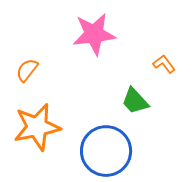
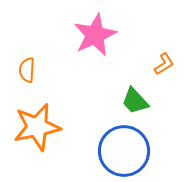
pink star: moved 1 px right, 1 px down; rotated 18 degrees counterclockwise
orange L-shape: rotated 95 degrees clockwise
orange semicircle: rotated 35 degrees counterclockwise
blue circle: moved 18 px right
